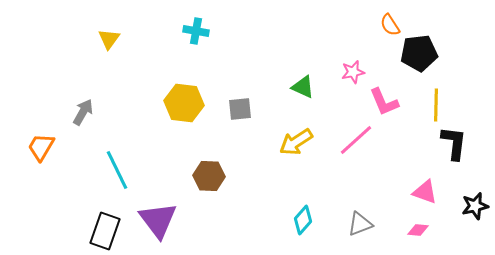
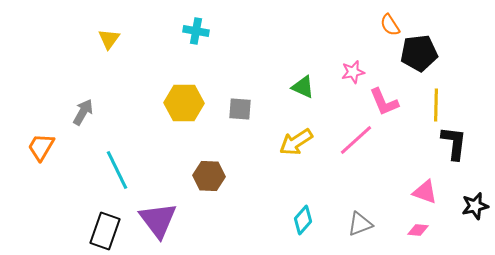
yellow hexagon: rotated 6 degrees counterclockwise
gray square: rotated 10 degrees clockwise
